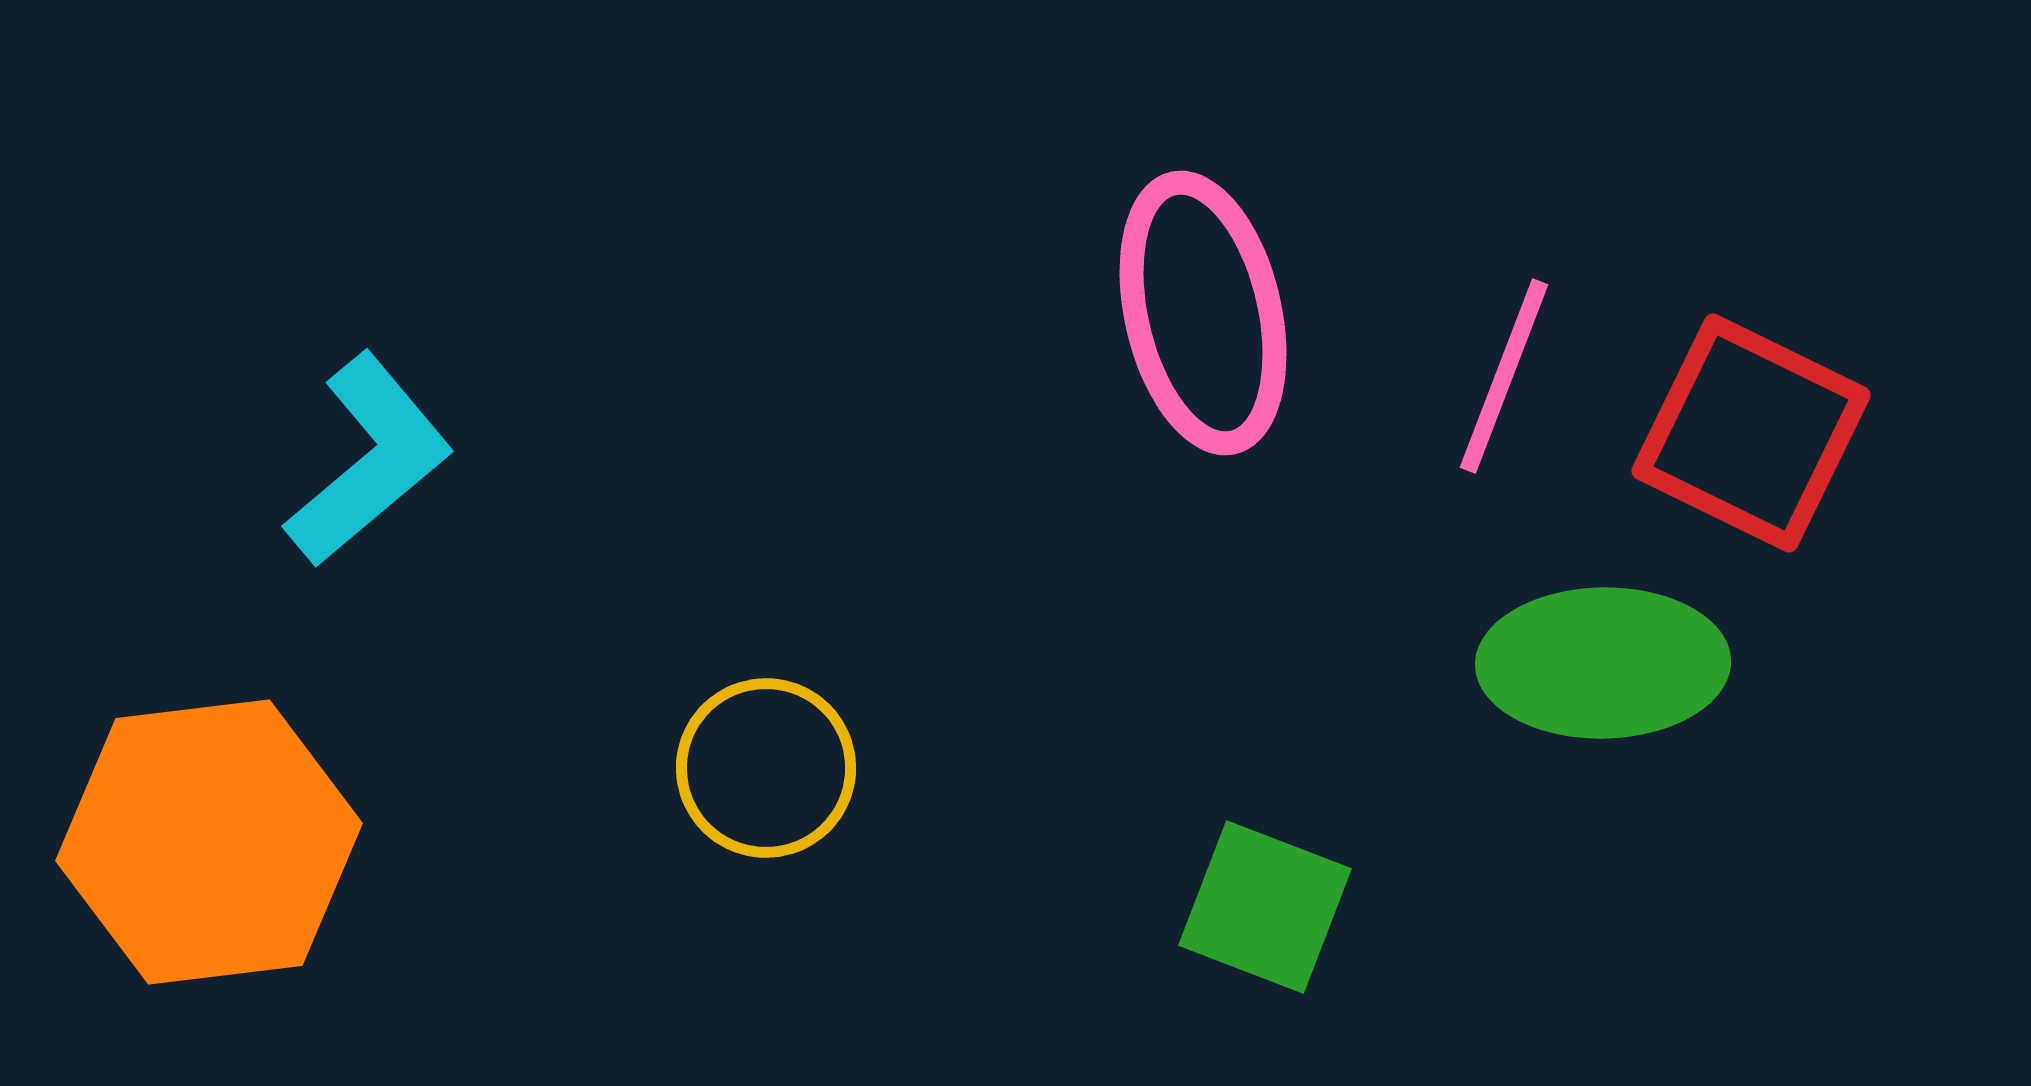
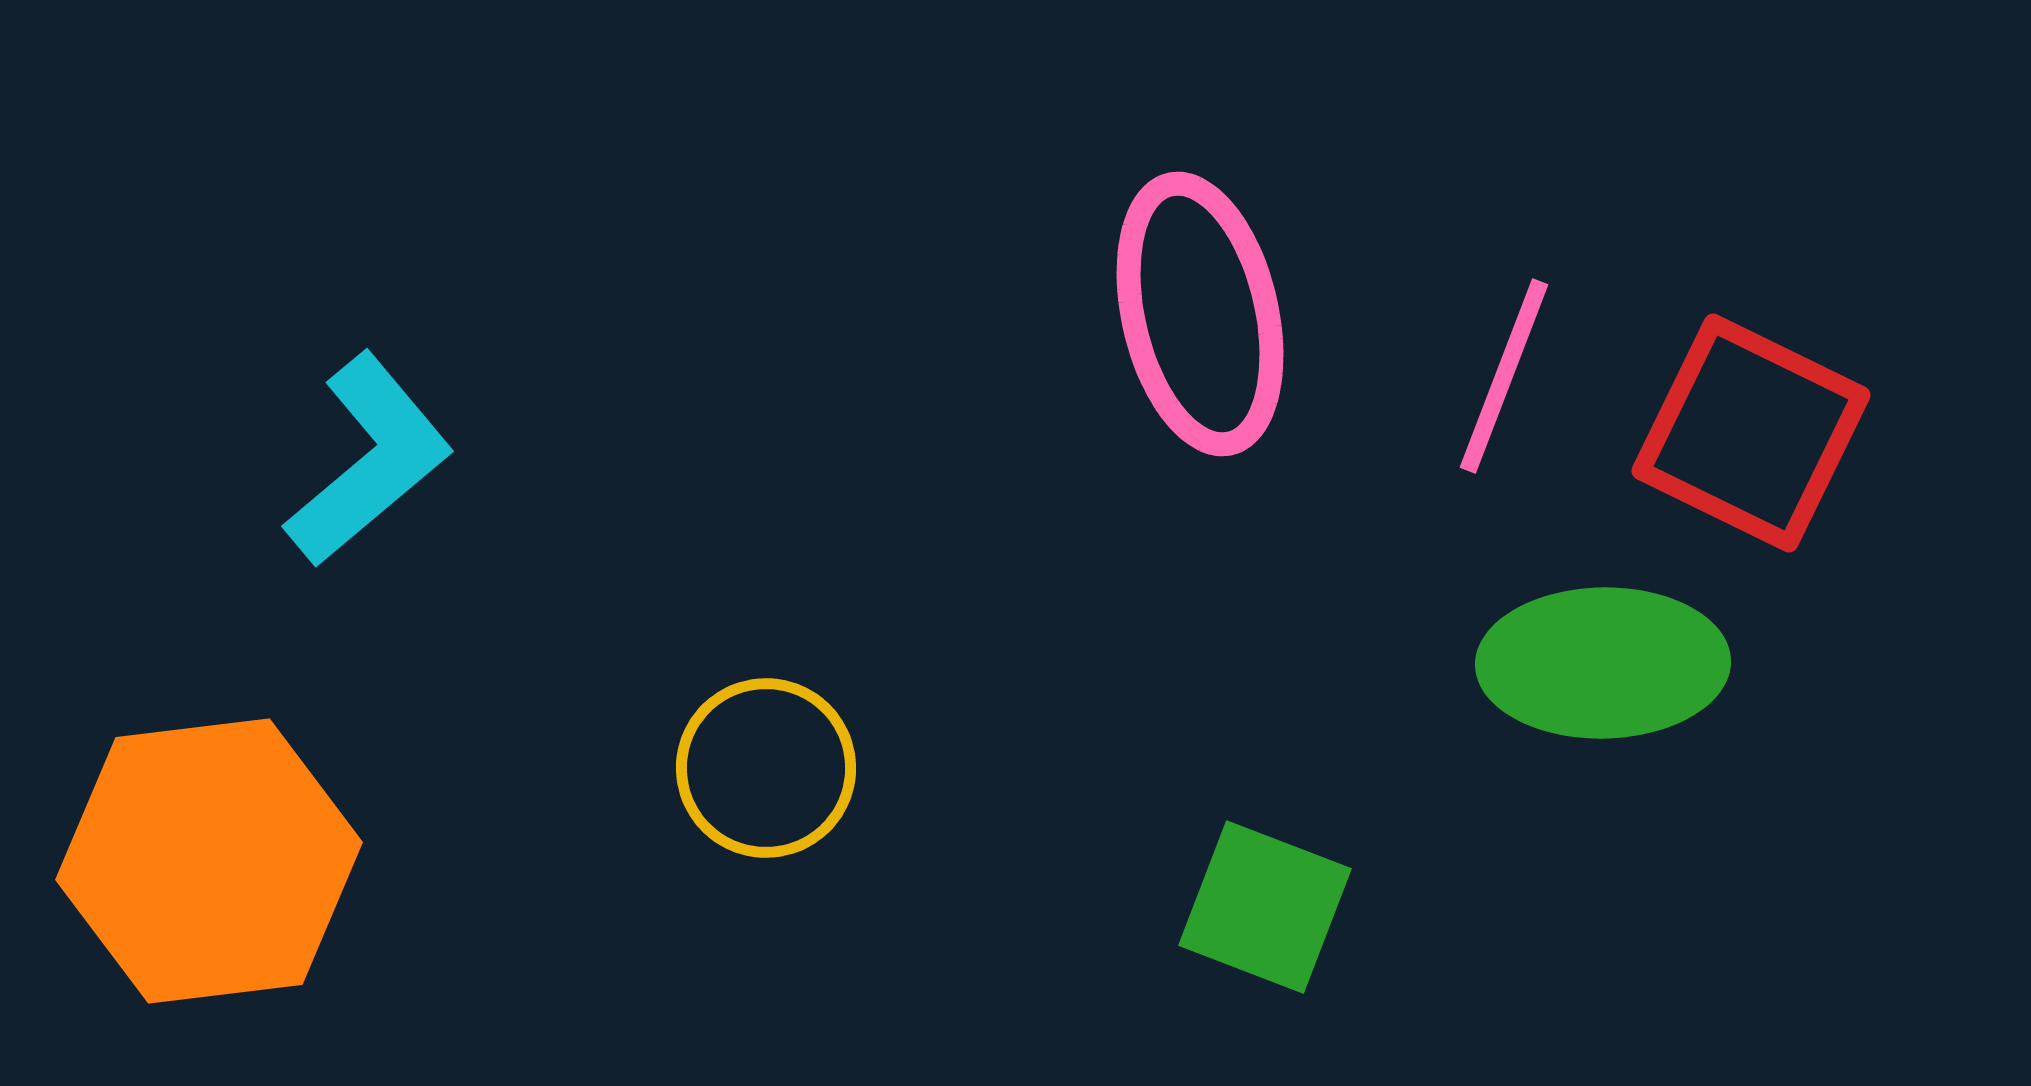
pink ellipse: moved 3 px left, 1 px down
orange hexagon: moved 19 px down
